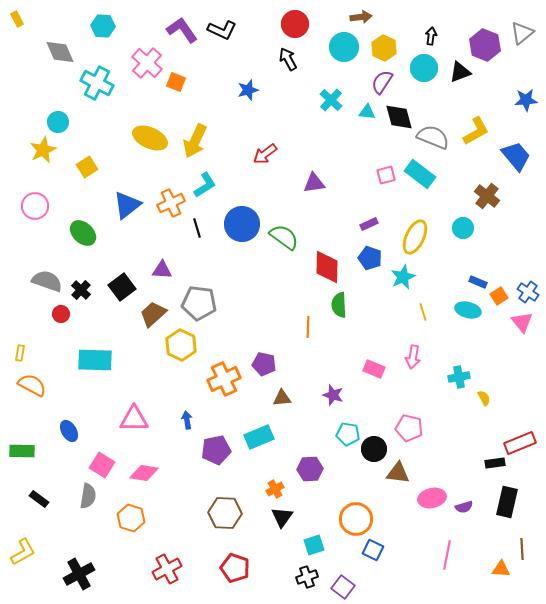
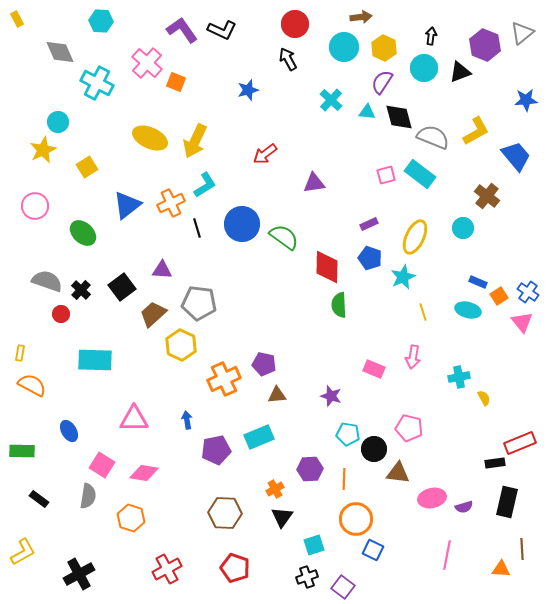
cyan hexagon at (103, 26): moved 2 px left, 5 px up
orange line at (308, 327): moved 36 px right, 152 px down
purple star at (333, 395): moved 2 px left, 1 px down
brown triangle at (282, 398): moved 5 px left, 3 px up
